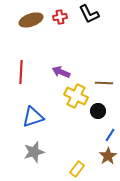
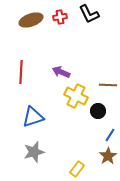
brown line: moved 4 px right, 2 px down
